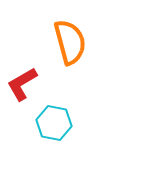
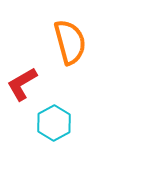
cyan hexagon: rotated 20 degrees clockwise
